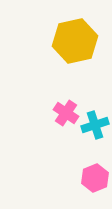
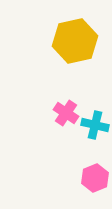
cyan cross: rotated 32 degrees clockwise
